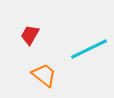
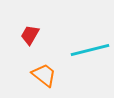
cyan line: moved 1 px right, 1 px down; rotated 12 degrees clockwise
